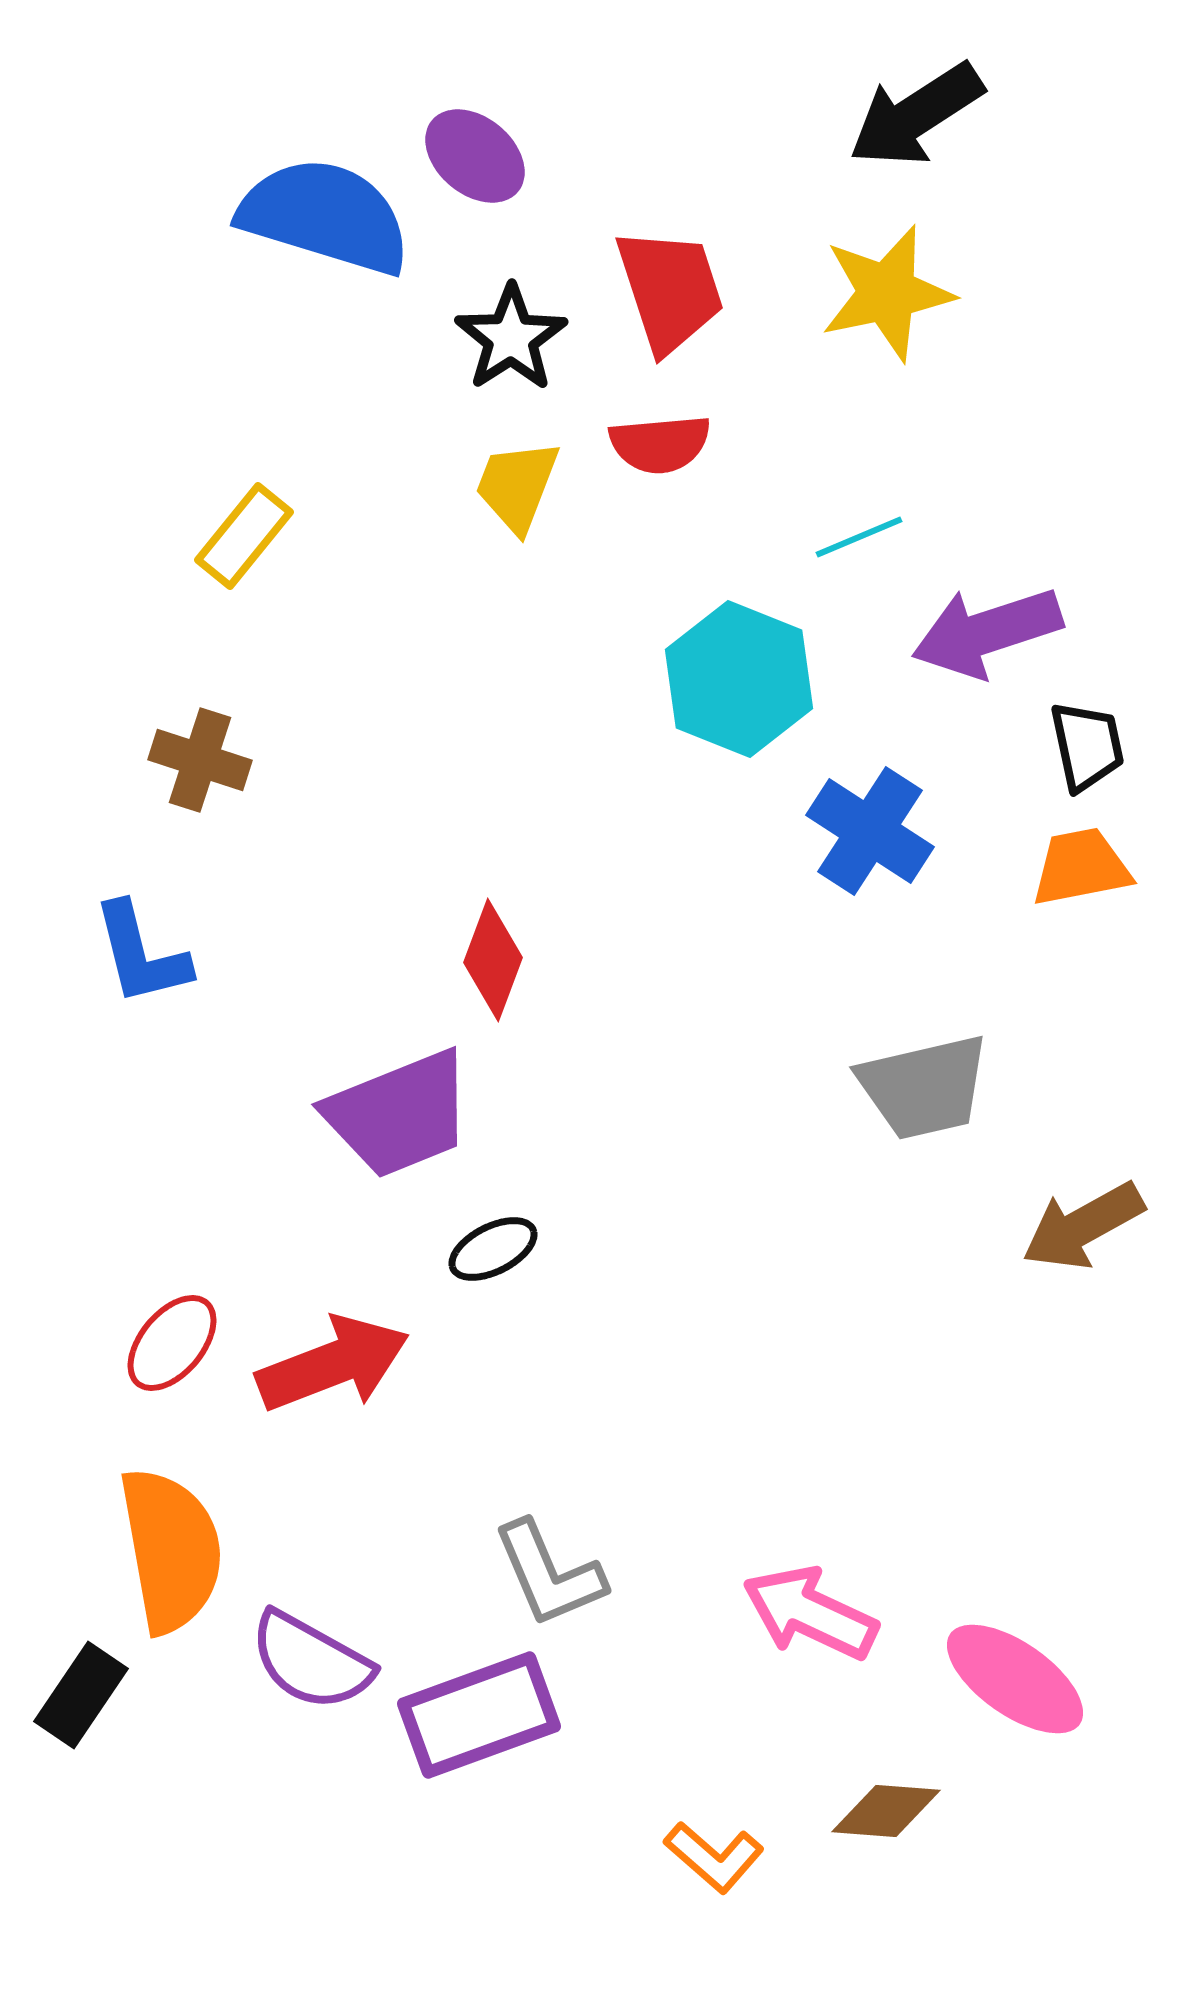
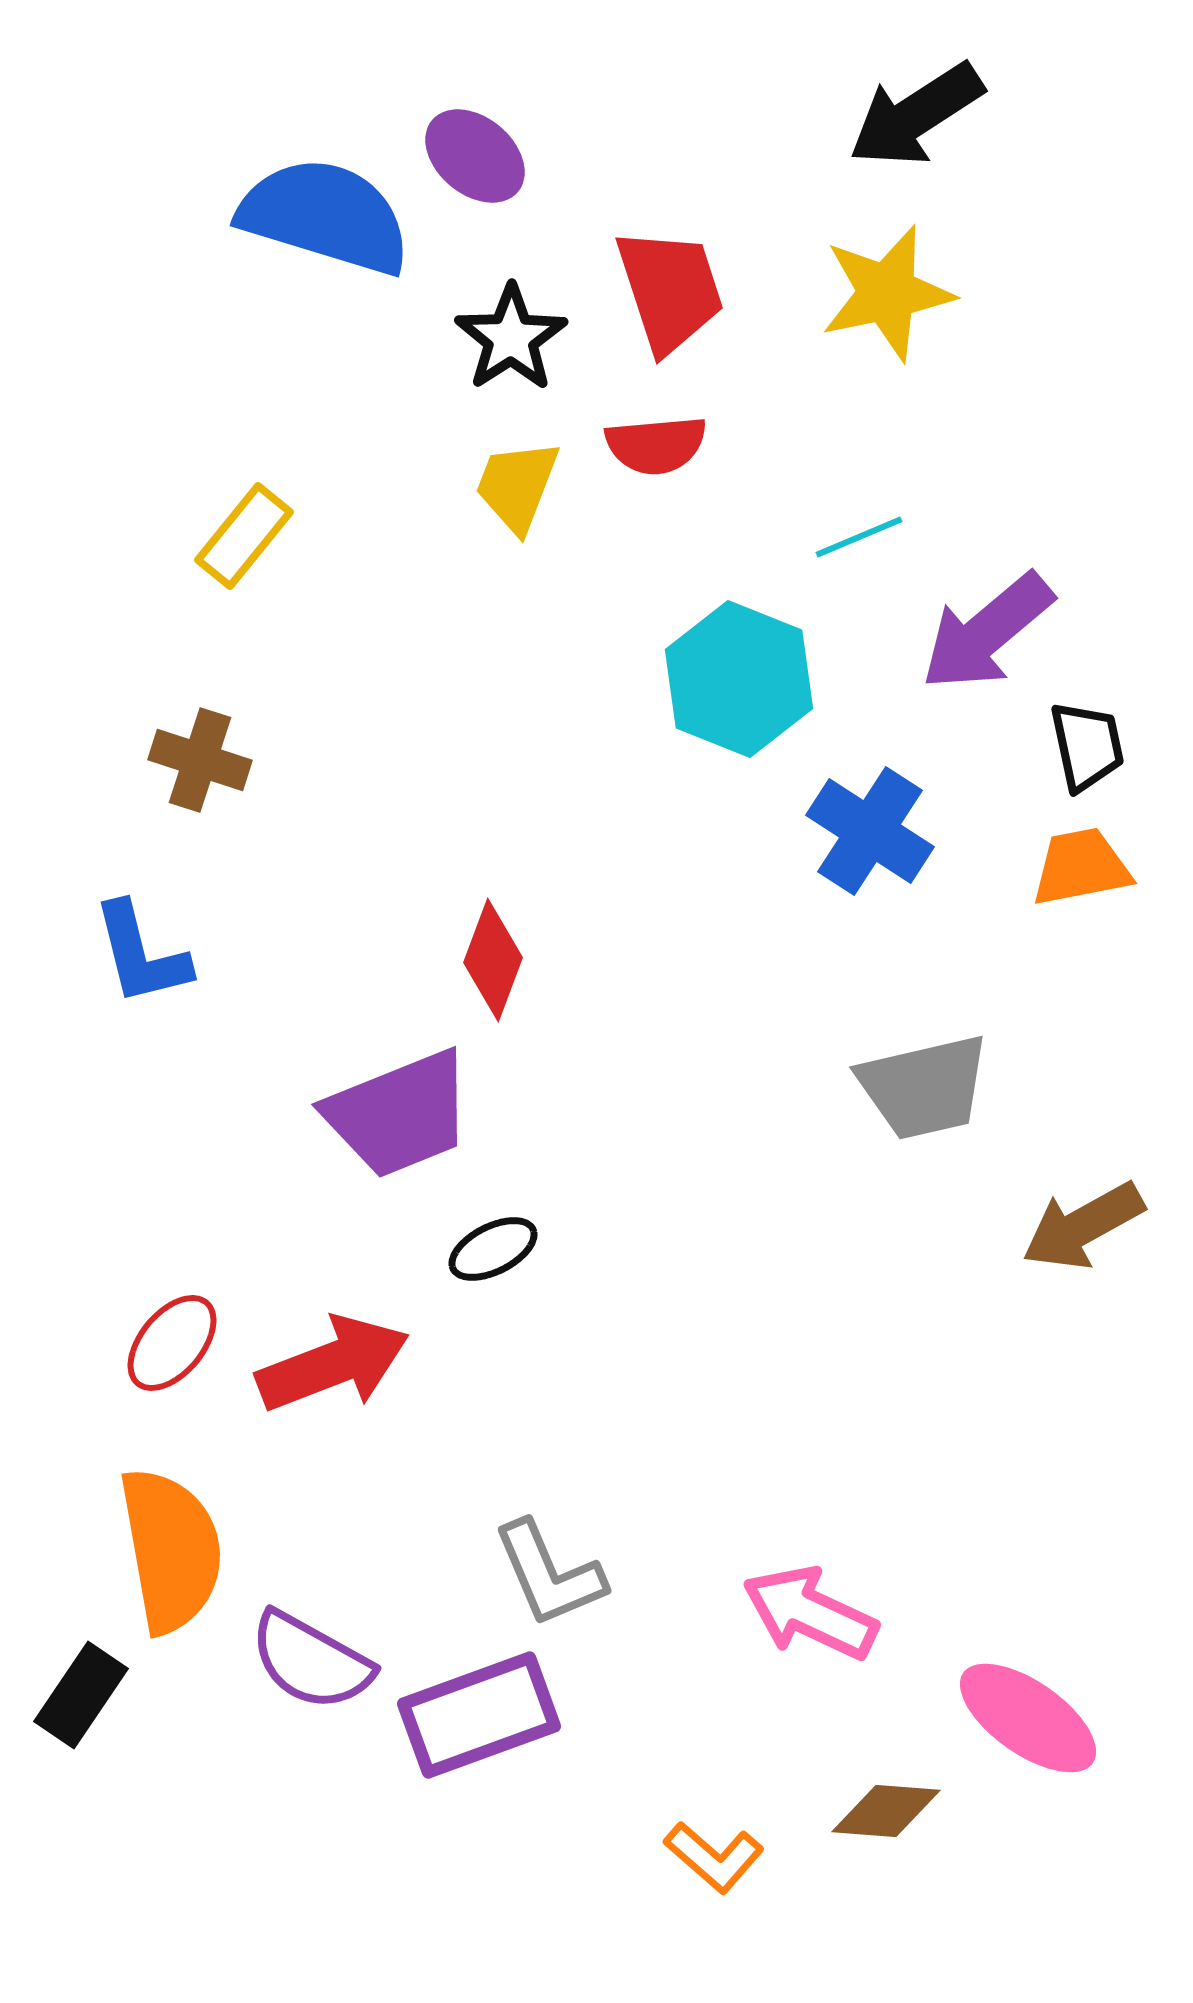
red semicircle: moved 4 px left, 1 px down
purple arrow: rotated 22 degrees counterclockwise
pink ellipse: moved 13 px right, 39 px down
